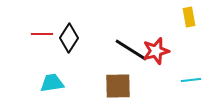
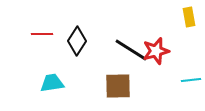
black diamond: moved 8 px right, 3 px down
